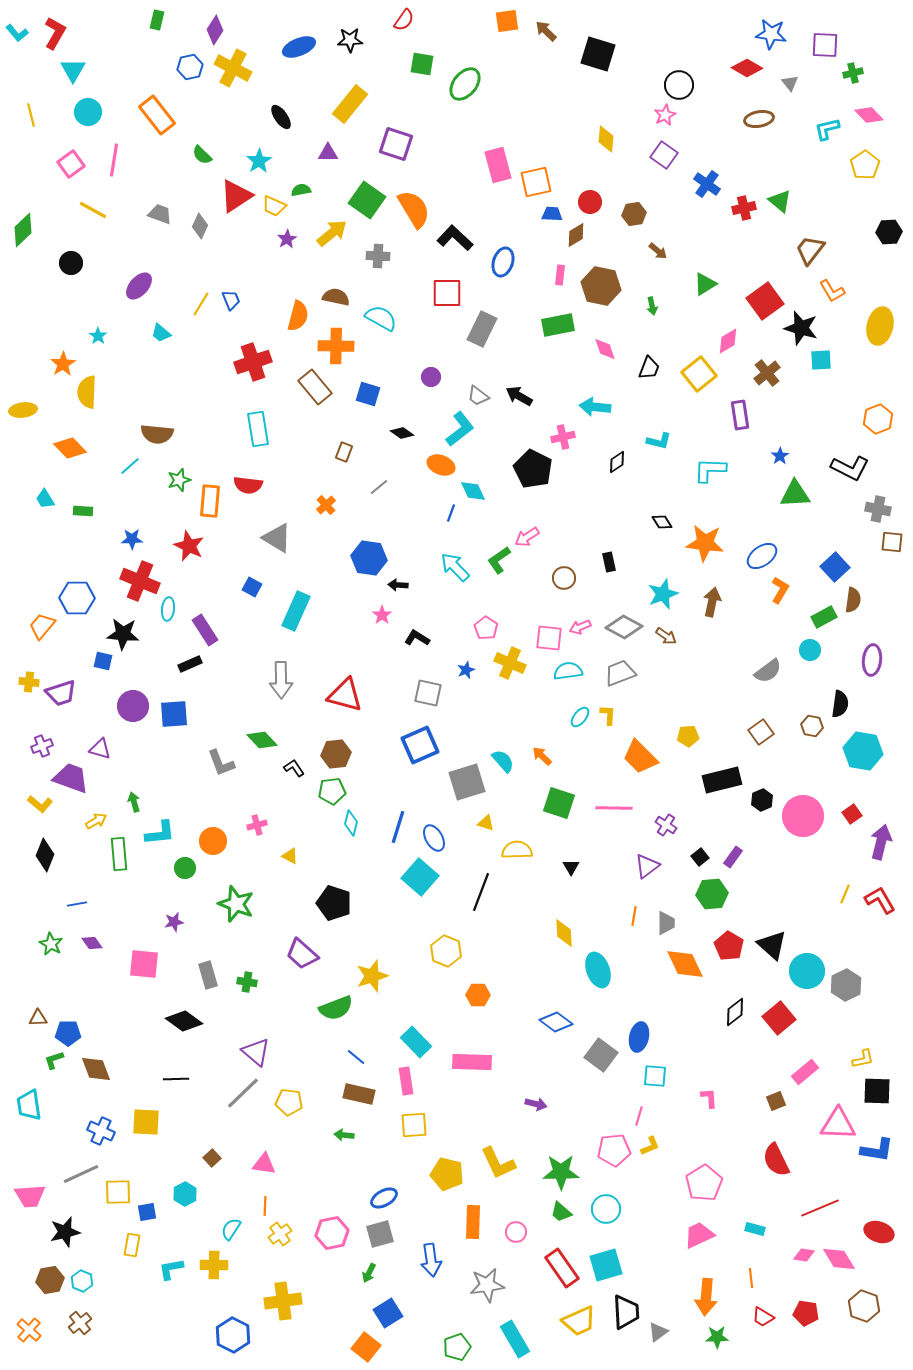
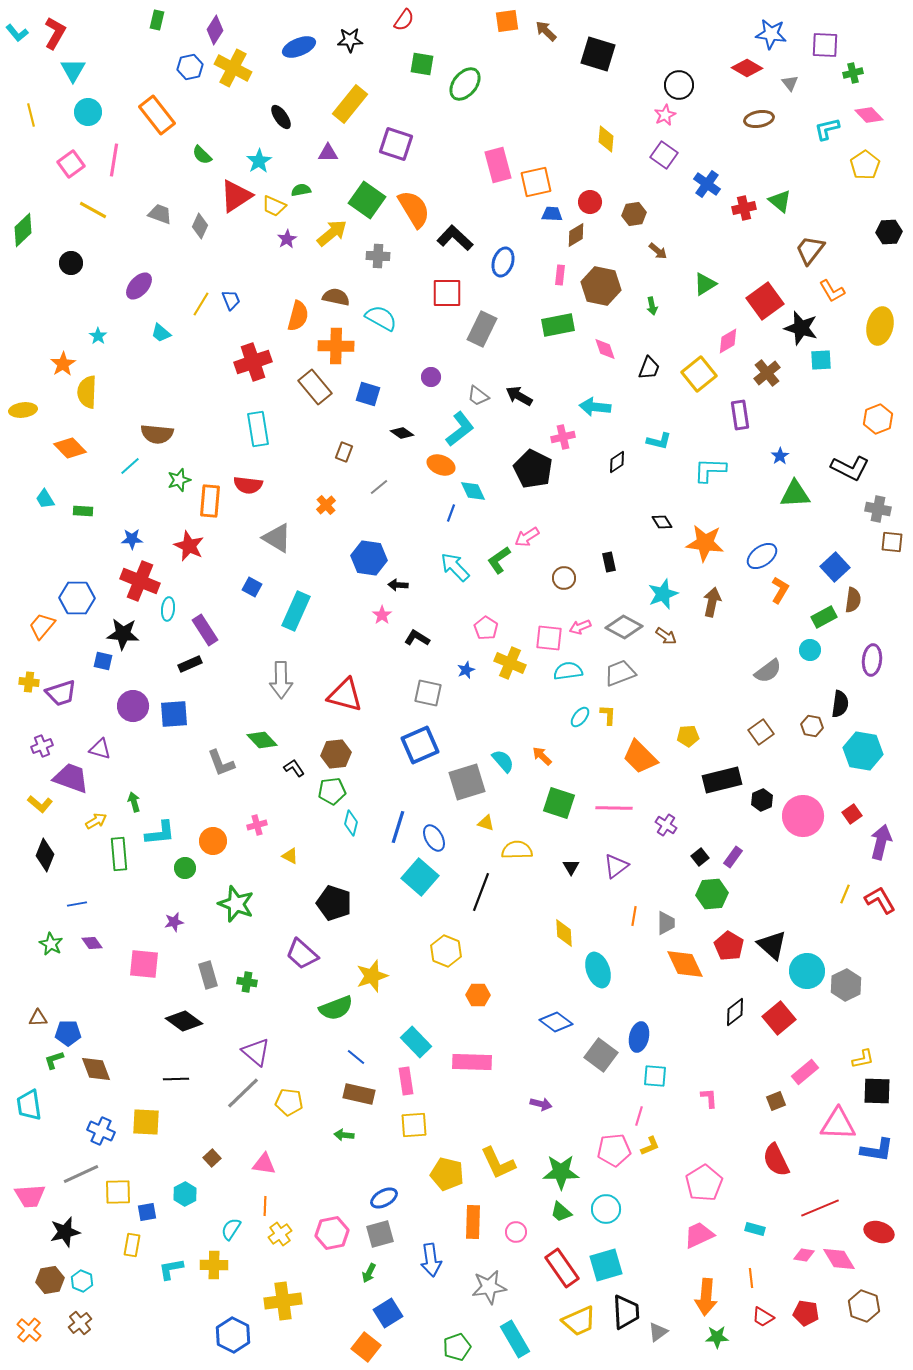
purple triangle at (647, 866): moved 31 px left
purple arrow at (536, 1104): moved 5 px right
gray star at (487, 1285): moved 2 px right, 2 px down
